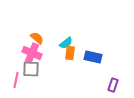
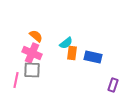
orange semicircle: moved 1 px left, 2 px up
orange rectangle: moved 2 px right
gray square: moved 1 px right, 1 px down
